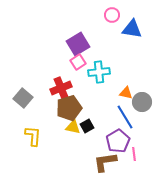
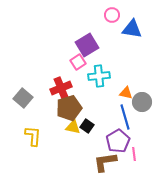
purple square: moved 9 px right, 1 px down
cyan cross: moved 4 px down
blue line: rotated 15 degrees clockwise
black square: rotated 24 degrees counterclockwise
